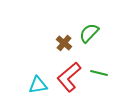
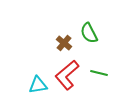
green semicircle: rotated 70 degrees counterclockwise
red L-shape: moved 2 px left, 2 px up
